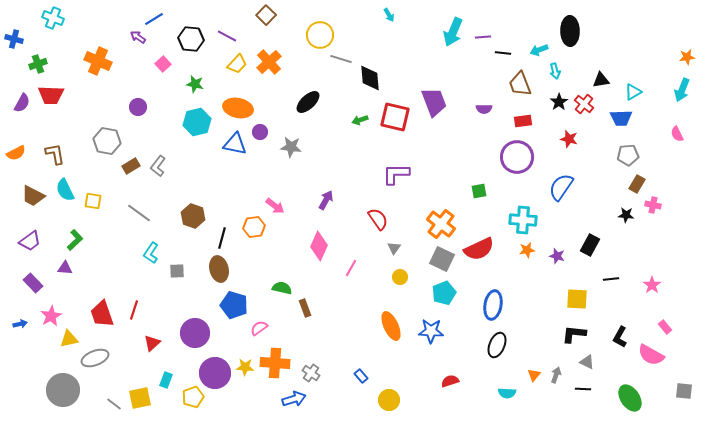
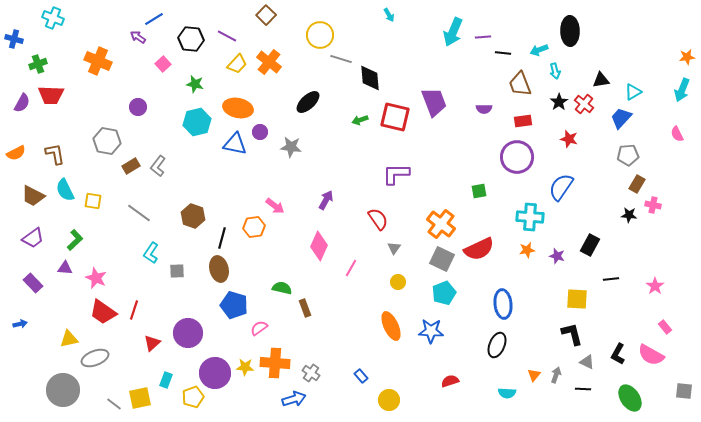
orange cross at (269, 62): rotated 10 degrees counterclockwise
blue trapezoid at (621, 118): rotated 135 degrees clockwise
black star at (626, 215): moved 3 px right
cyan cross at (523, 220): moved 7 px right, 3 px up
purple trapezoid at (30, 241): moved 3 px right, 3 px up
yellow circle at (400, 277): moved 2 px left, 5 px down
pink star at (652, 285): moved 3 px right, 1 px down
blue ellipse at (493, 305): moved 10 px right, 1 px up; rotated 16 degrees counterclockwise
red trapezoid at (102, 314): moved 1 px right, 2 px up; rotated 36 degrees counterclockwise
pink star at (51, 316): moved 45 px right, 38 px up; rotated 20 degrees counterclockwise
purple circle at (195, 333): moved 7 px left
black L-shape at (574, 334): moved 2 px left; rotated 70 degrees clockwise
black L-shape at (620, 337): moved 2 px left, 17 px down
